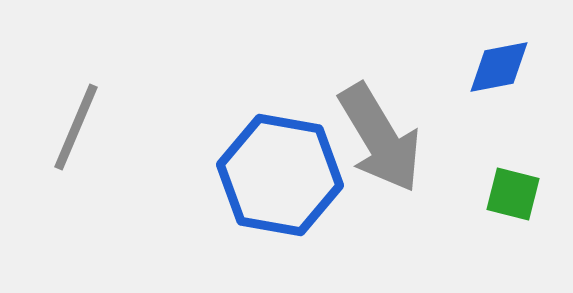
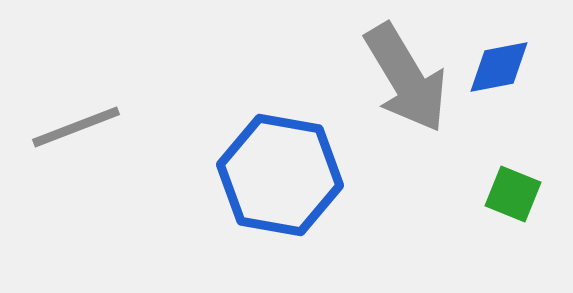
gray line: rotated 46 degrees clockwise
gray arrow: moved 26 px right, 60 px up
green square: rotated 8 degrees clockwise
